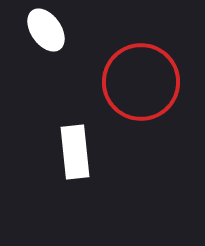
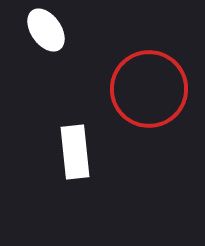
red circle: moved 8 px right, 7 px down
